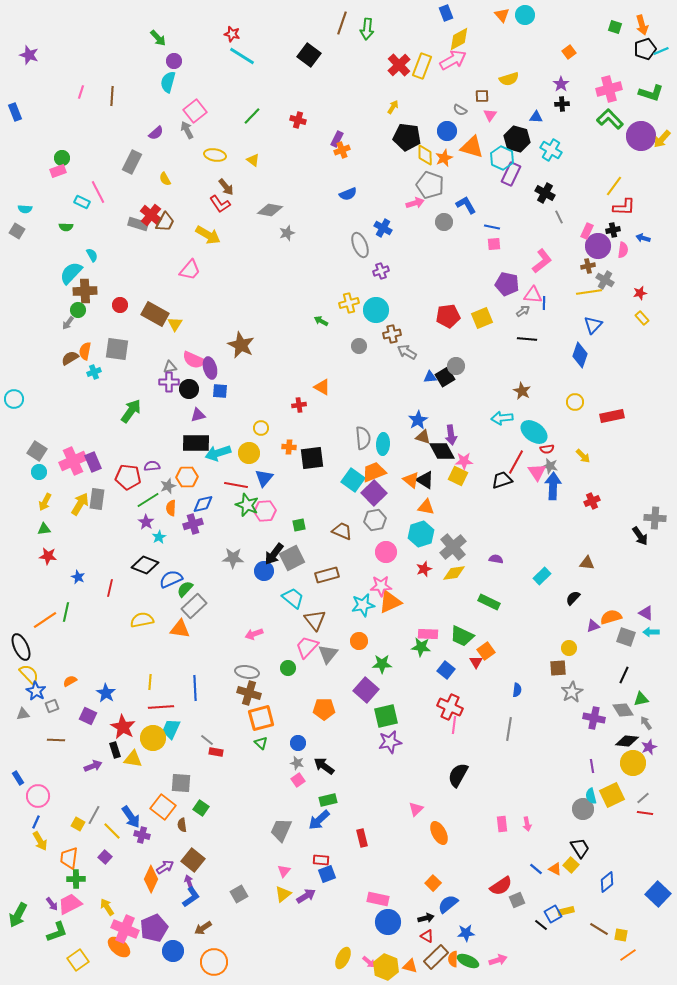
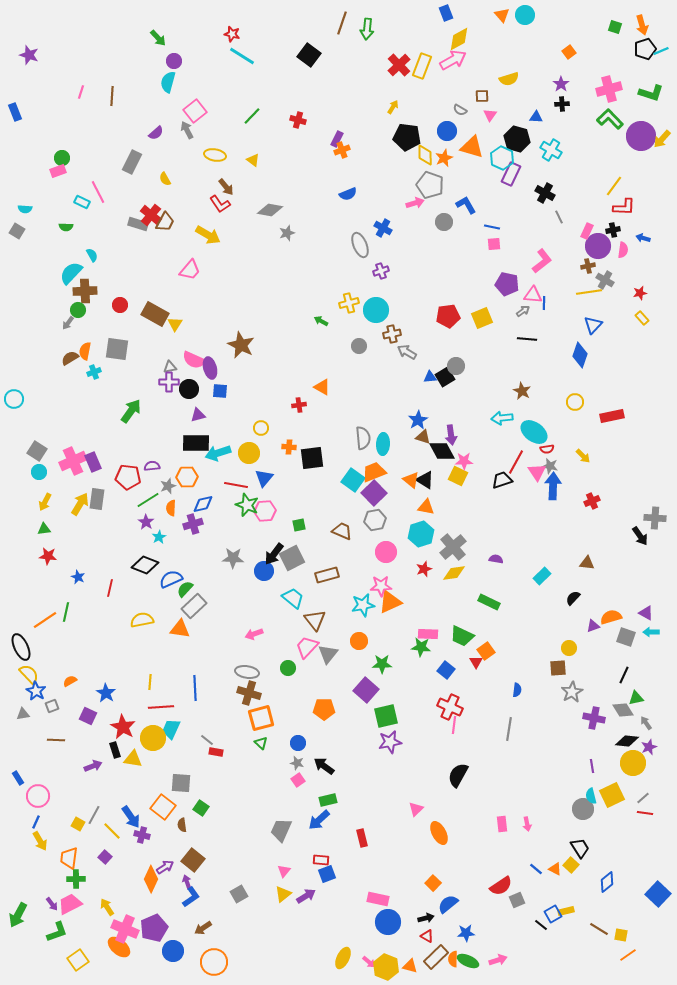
green triangle at (641, 699): moved 5 px left, 1 px up
purple arrow at (189, 882): moved 2 px left
